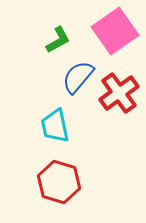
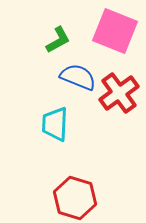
pink square: rotated 33 degrees counterclockwise
blue semicircle: rotated 72 degrees clockwise
cyan trapezoid: moved 2 px up; rotated 15 degrees clockwise
red hexagon: moved 16 px right, 16 px down
